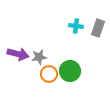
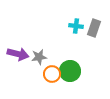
gray rectangle: moved 4 px left
orange circle: moved 3 px right
